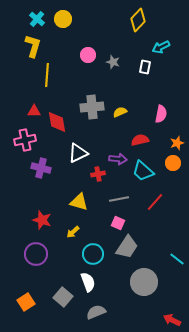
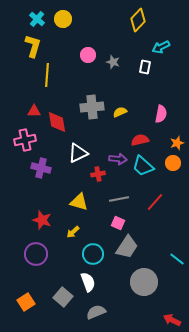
cyan trapezoid: moved 5 px up
